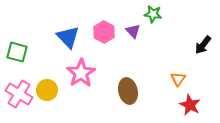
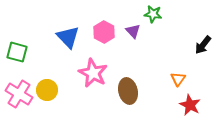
pink star: moved 12 px right; rotated 12 degrees counterclockwise
